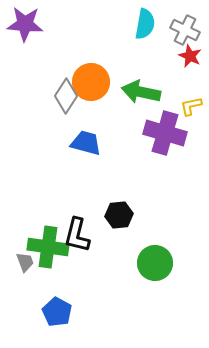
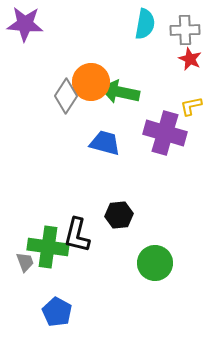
gray cross: rotated 28 degrees counterclockwise
red star: moved 3 px down
green arrow: moved 21 px left
blue trapezoid: moved 19 px right
